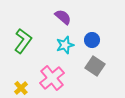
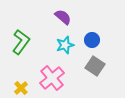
green L-shape: moved 2 px left, 1 px down
